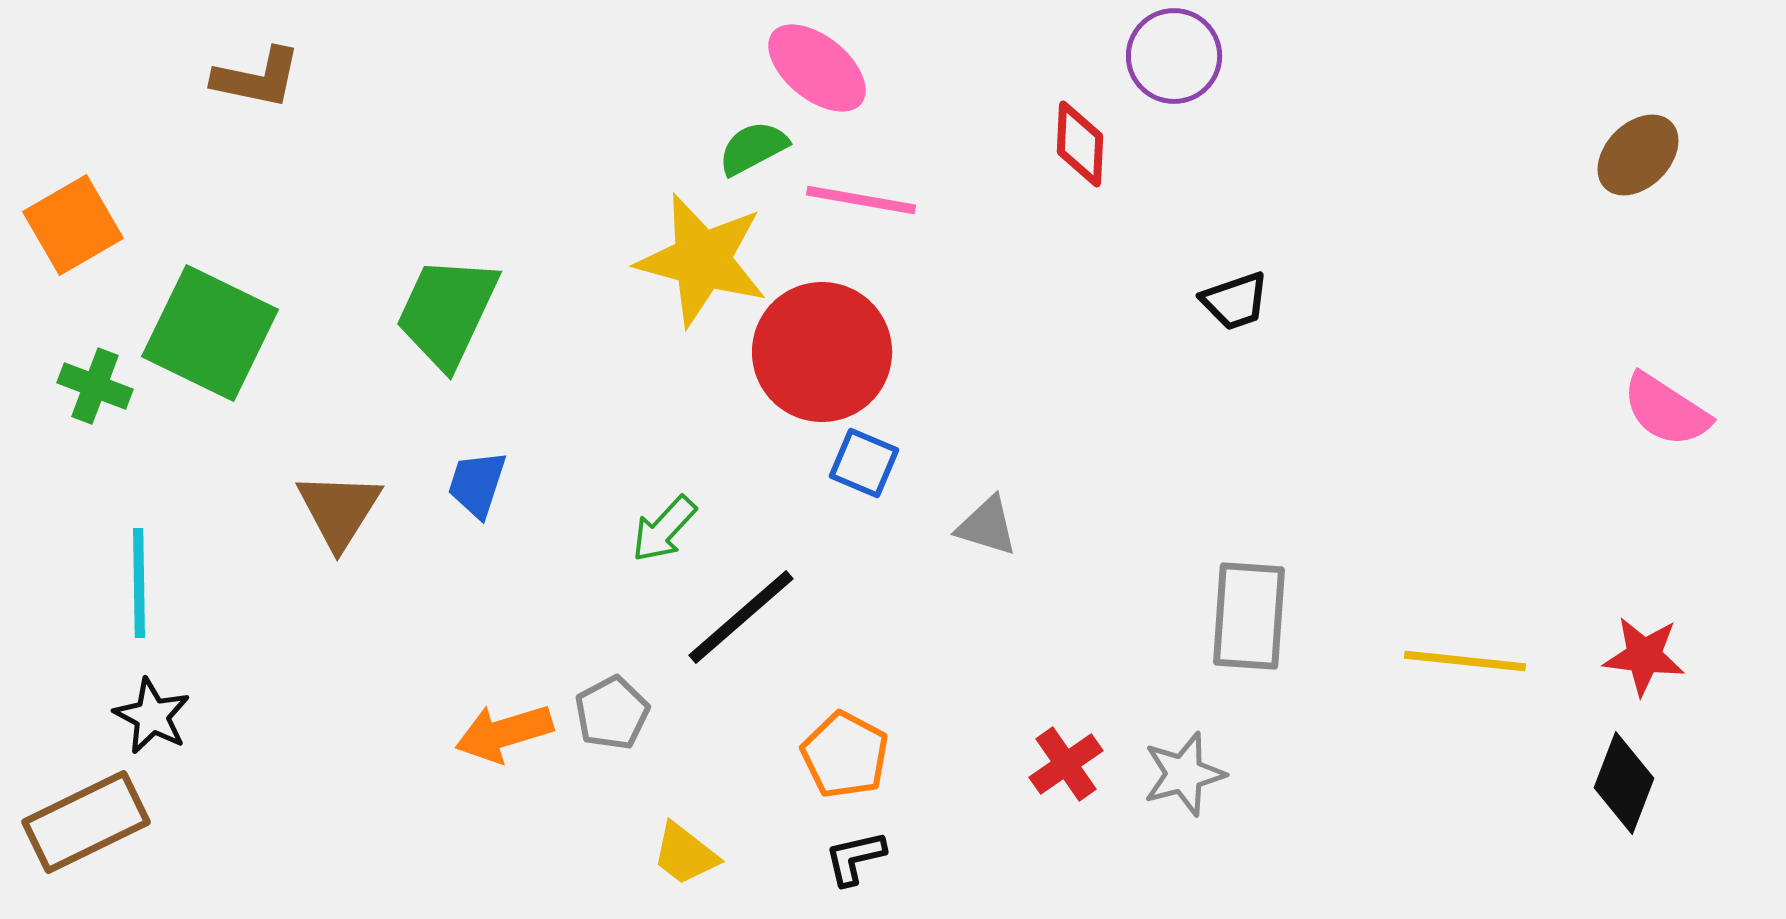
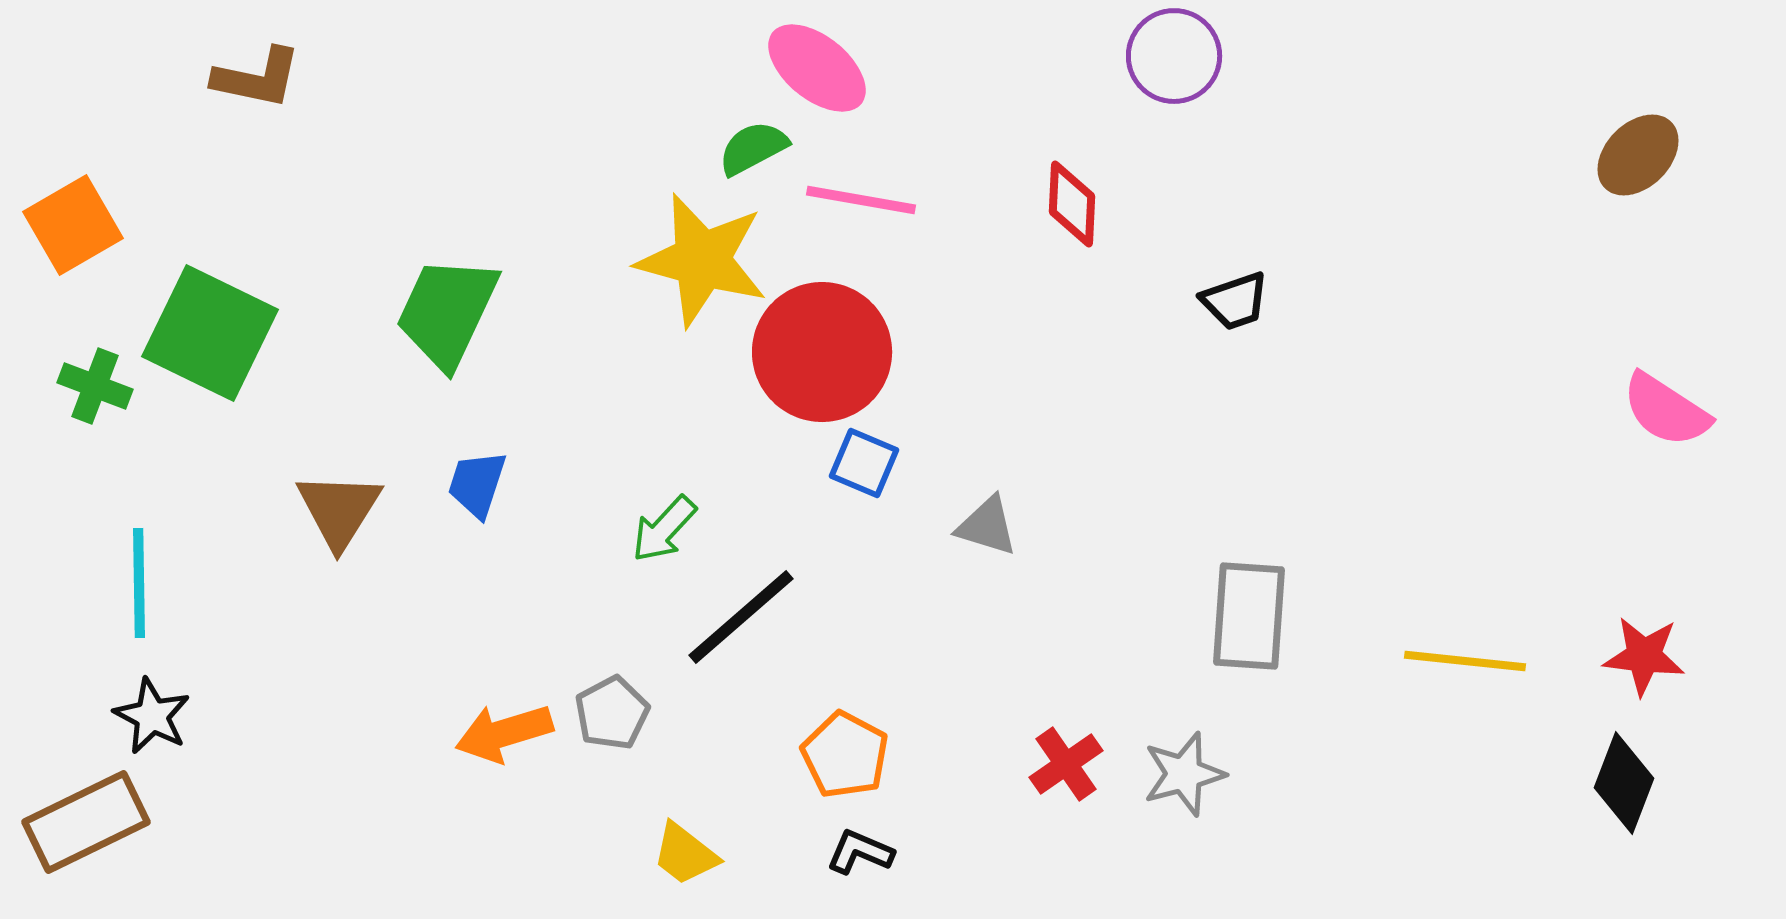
red diamond: moved 8 px left, 60 px down
black L-shape: moved 5 px right, 6 px up; rotated 36 degrees clockwise
